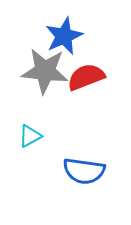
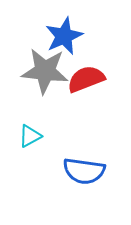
red semicircle: moved 2 px down
